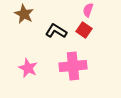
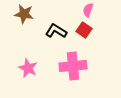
brown star: rotated 18 degrees counterclockwise
